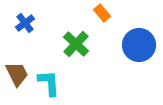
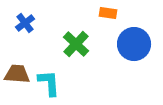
orange rectangle: moved 6 px right; rotated 42 degrees counterclockwise
blue circle: moved 5 px left, 1 px up
brown trapezoid: rotated 60 degrees counterclockwise
